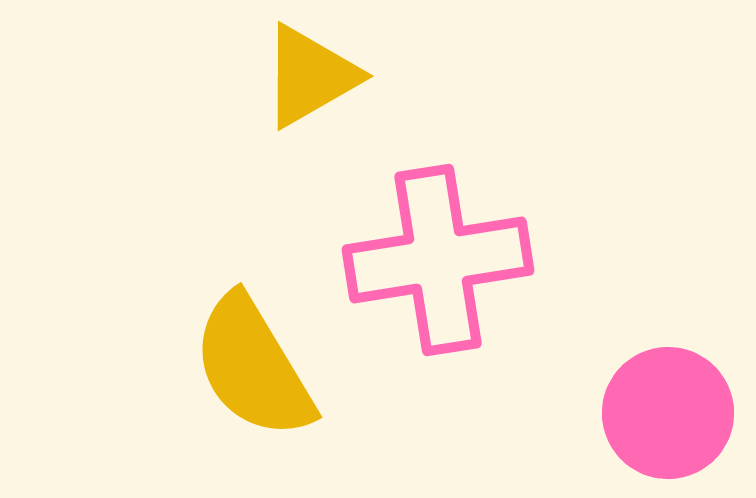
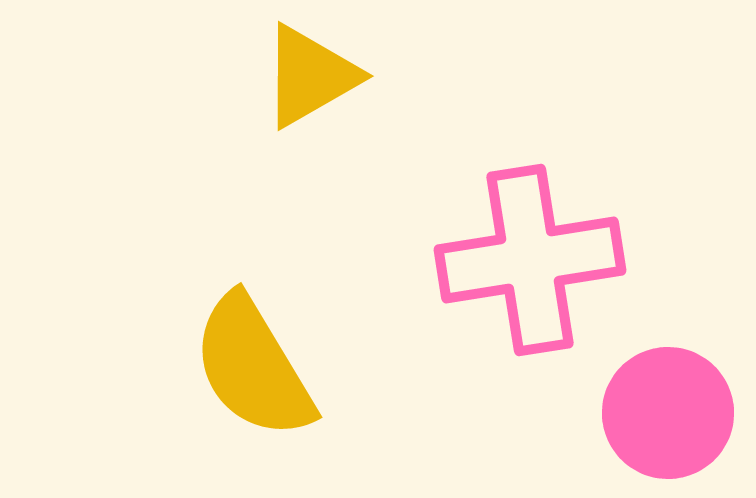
pink cross: moved 92 px right
